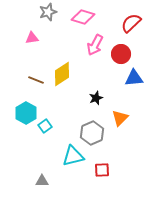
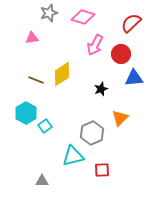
gray star: moved 1 px right, 1 px down
black star: moved 5 px right, 9 px up
